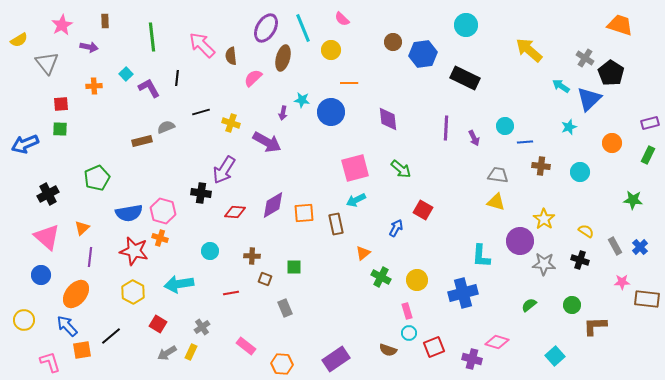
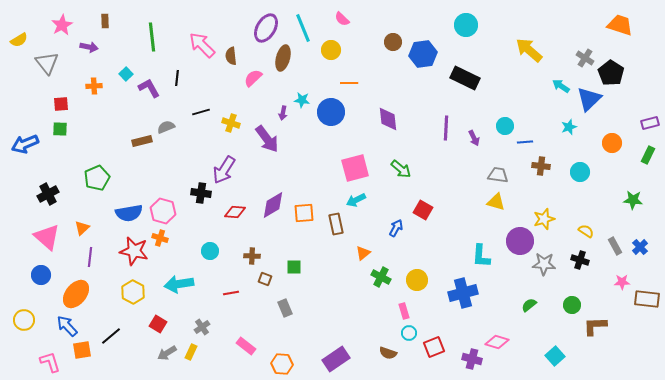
purple arrow at (267, 142): moved 3 px up; rotated 24 degrees clockwise
yellow star at (544, 219): rotated 20 degrees clockwise
pink rectangle at (407, 311): moved 3 px left
brown semicircle at (388, 350): moved 3 px down
